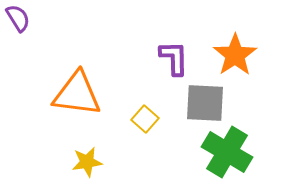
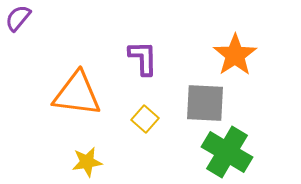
purple semicircle: rotated 108 degrees counterclockwise
purple L-shape: moved 31 px left
